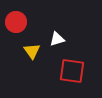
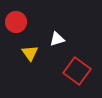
yellow triangle: moved 2 px left, 2 px down
red square: moved 5 px right; rotated 28 degrees clockwise
